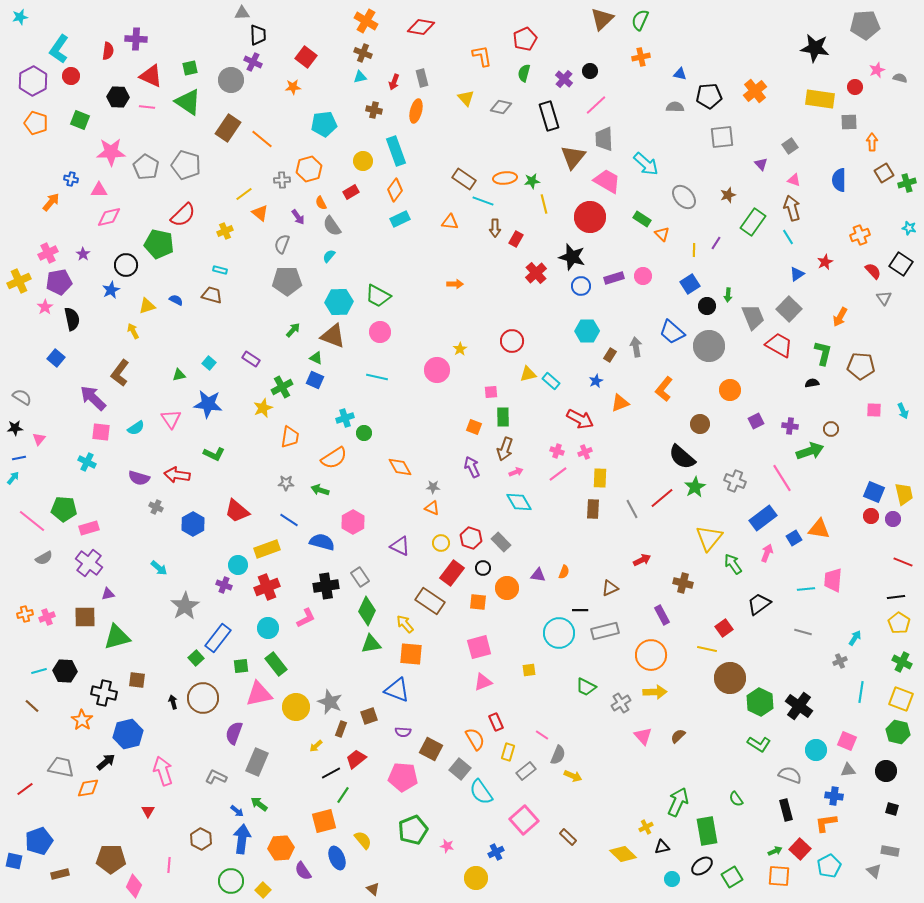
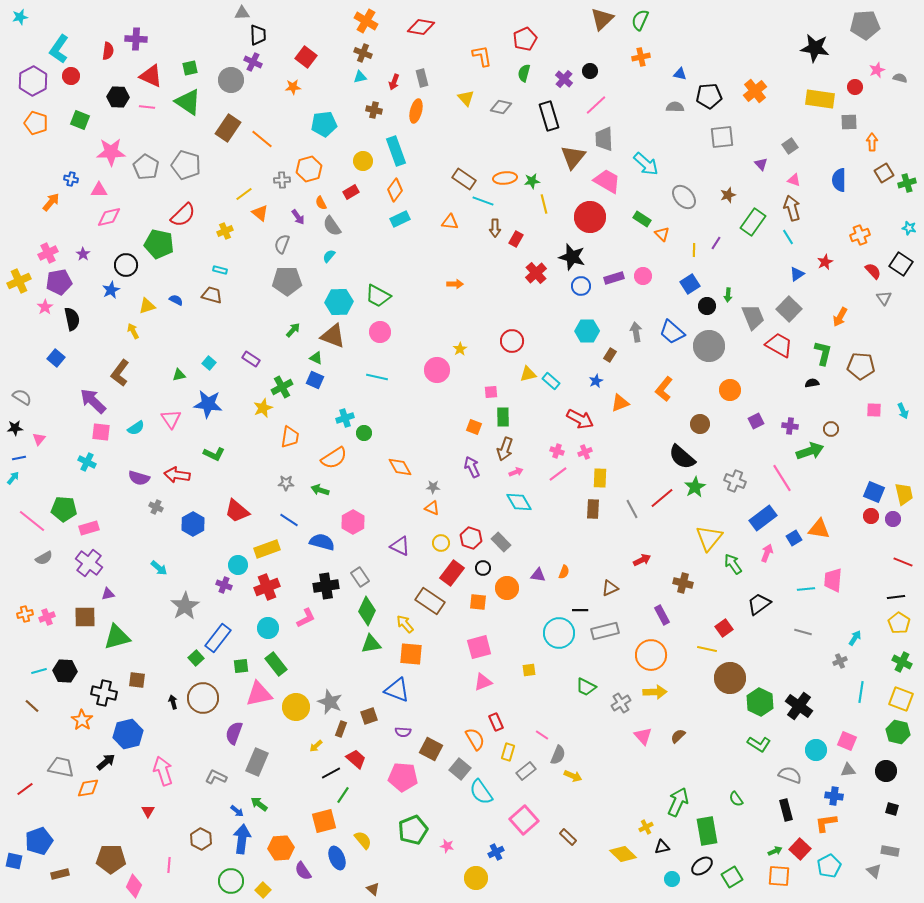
gray arrow at (636, 347): moved 15 px up
purple arrow at (93, 398): moved 3 px down
red trapezoid at (356, 759): rotated 80 degrees clockwise
